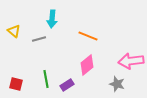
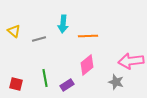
cyan arrow: moved 11 px right, 5 px down
orange line: rotated 24 degrees counterclockwise
green line: moved 1 px left, 1 px up
gray star: moved 1 px left, 2 px up
